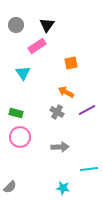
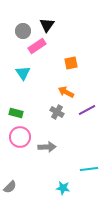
gray circle: moved 7 px right, 6 px down
gray arrow: moved 13 px left
